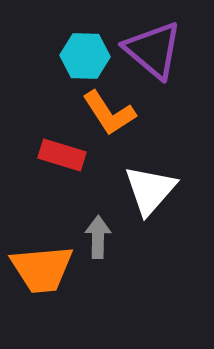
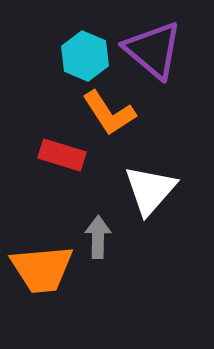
cyan hexagon: rotated 21 degrees clockwise
